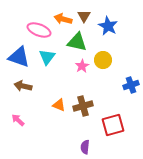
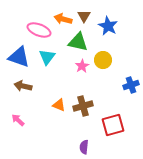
green triangle: moved 1 px right
purple semicircle: moved 1 px left
